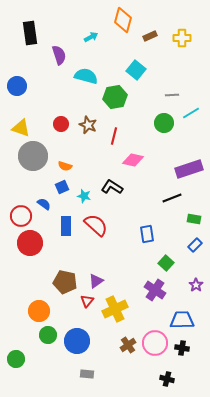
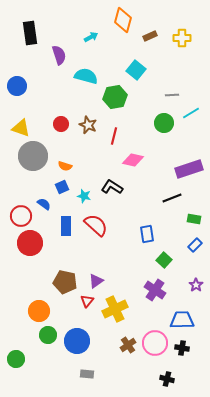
green square at (166, 263): moved 2 px left, 3 px up
